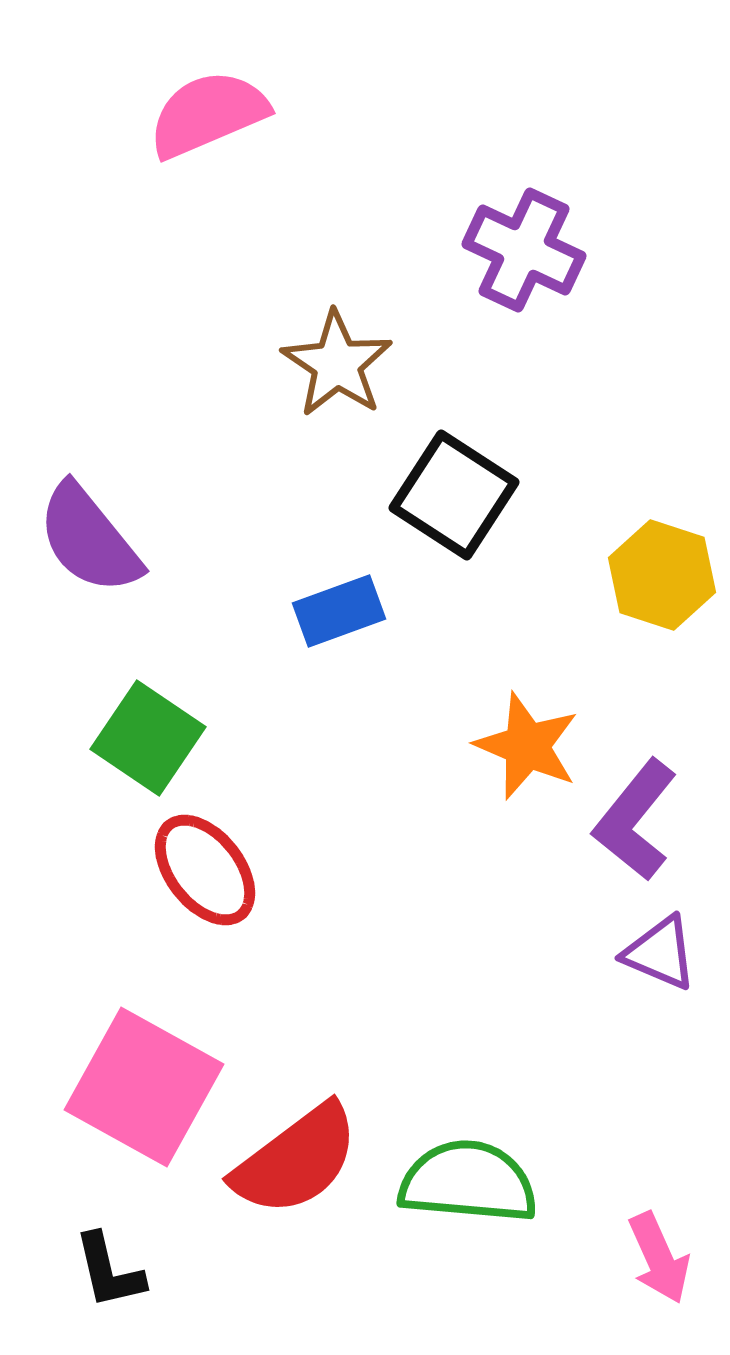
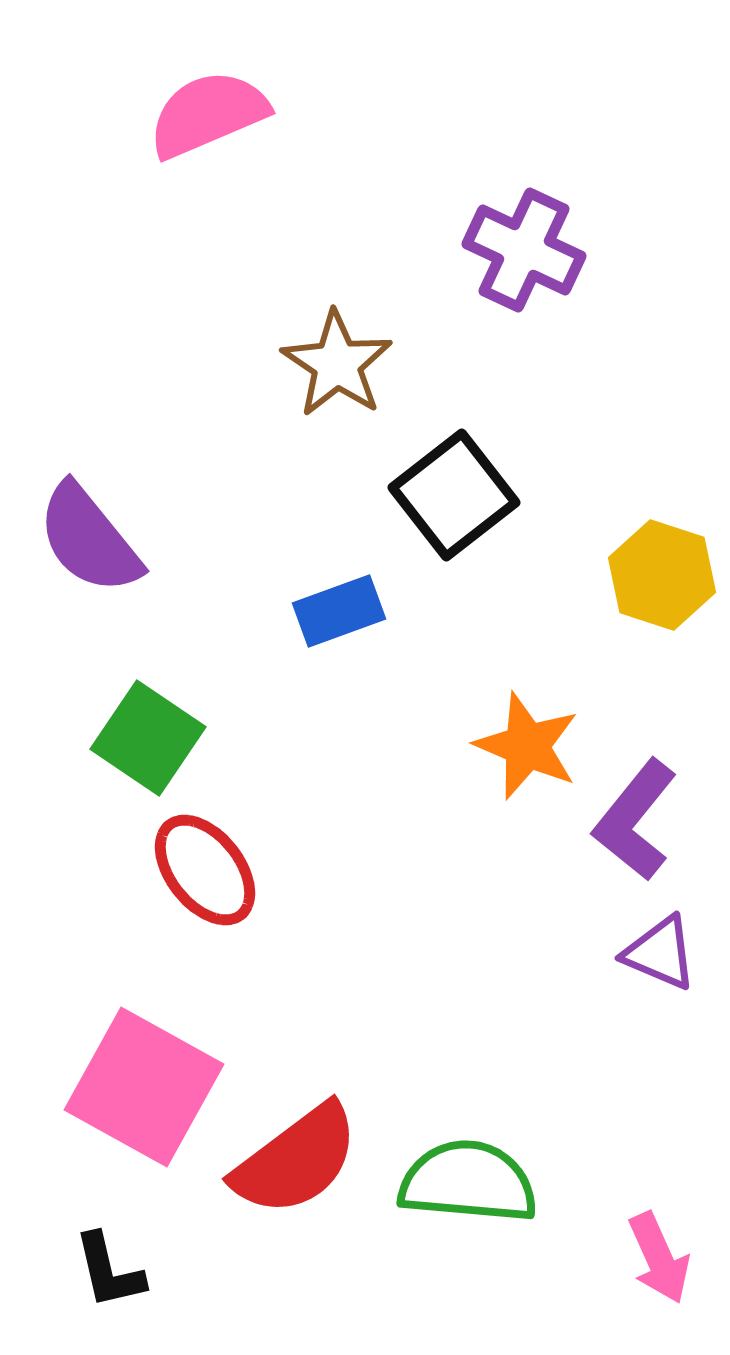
black square: rotated 19 degrees clockwise
